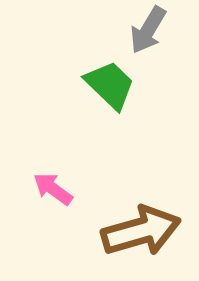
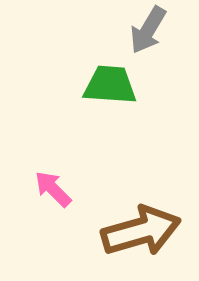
green trapezoid: rotated 40 degrees counterclockwise
pink arrow: rotated 9 degrees clockwise
